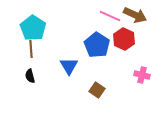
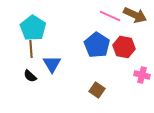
red hexagon: moved 8 px down; rotated 15 degrees counterclockwise
blue triangle: moved 17 px left, 2 px up
black semicircle: rotated 32 degrees counterclockwise
